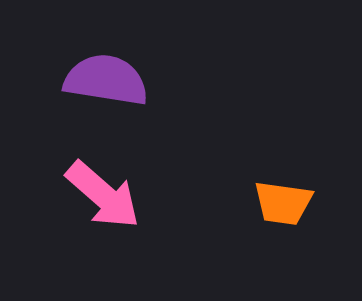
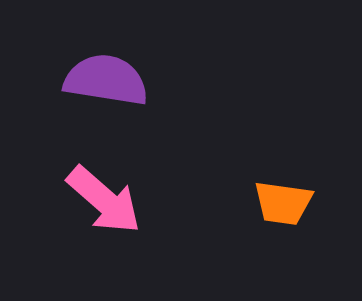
pink arrow: moved 1 px right, 5 px down
